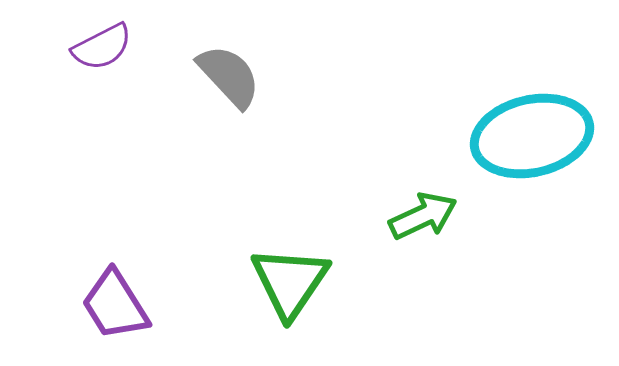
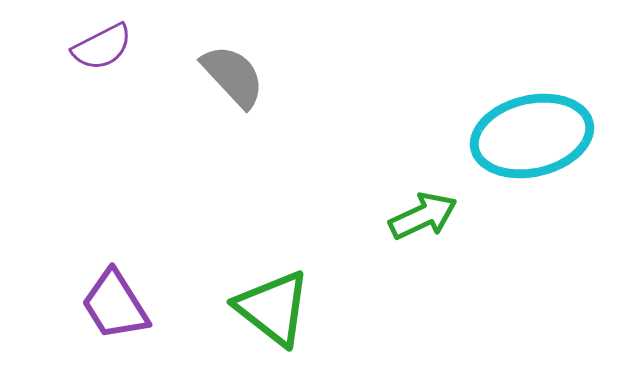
gray semicircle: moved 4 px right
green triangle: moved 17 px left, 26 px down; rotated 26 degrees counterclockwise
